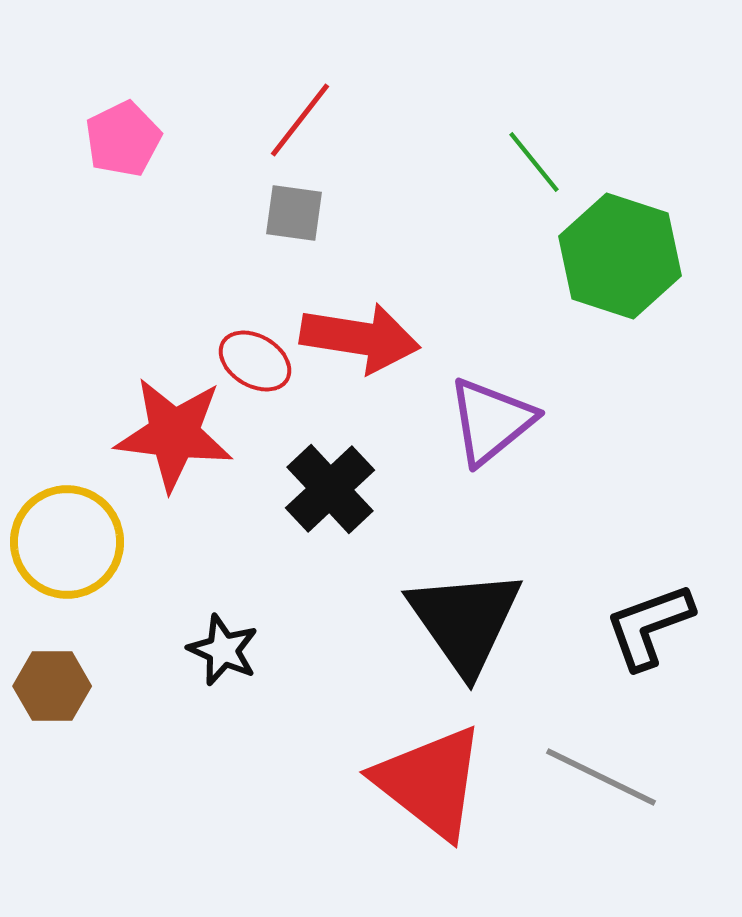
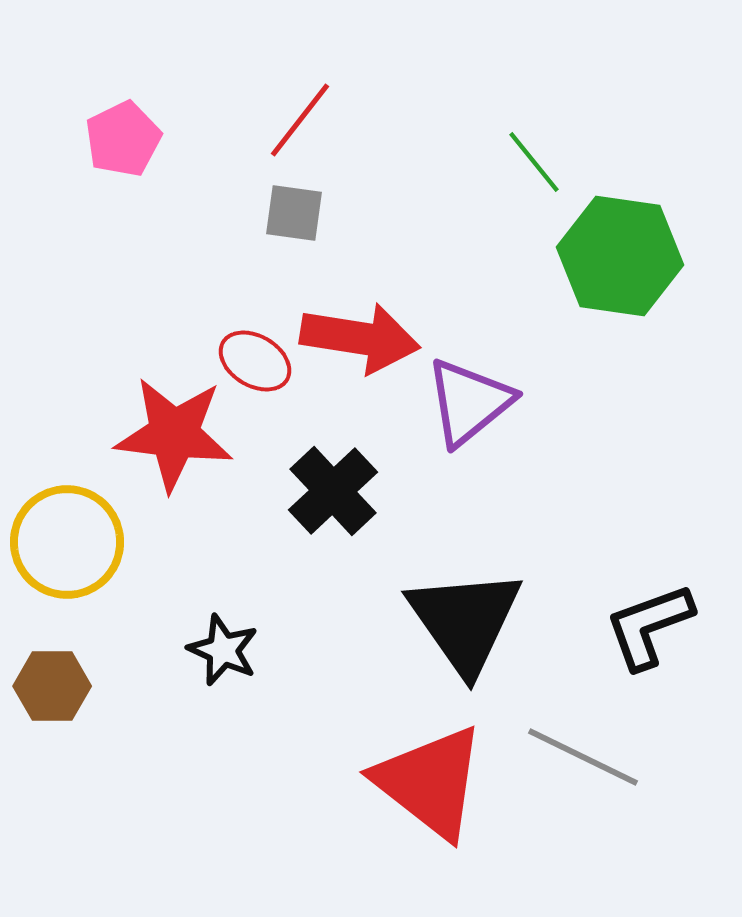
green hexagon: rotated 10 degrees counterclockwise
purple triangle: moved 22 px left, 19 px up
black cross: moved 3 px right, 2 px down
gray line: moved 18 px left, 20 px up
